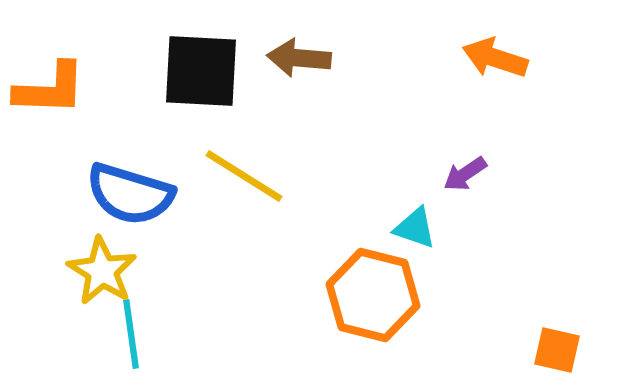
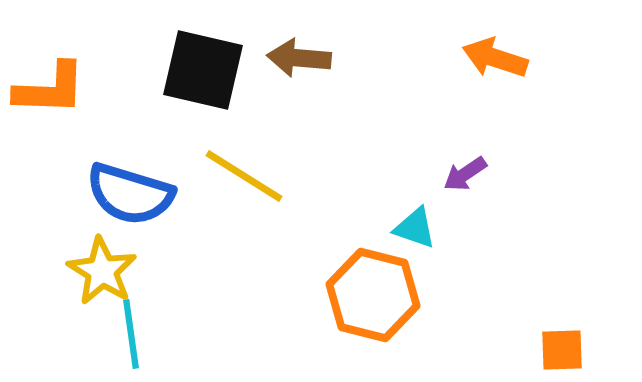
black square: moved 2 px right, 1 px up; rotated 10 degrees clockwise
orange square: moved 5 px right; rotated 15 degrees counterclockwise
